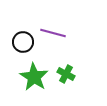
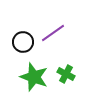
purple line: rotated 50 degrees counterclockwise
green star: rotated 12 degrees counterclockwise
